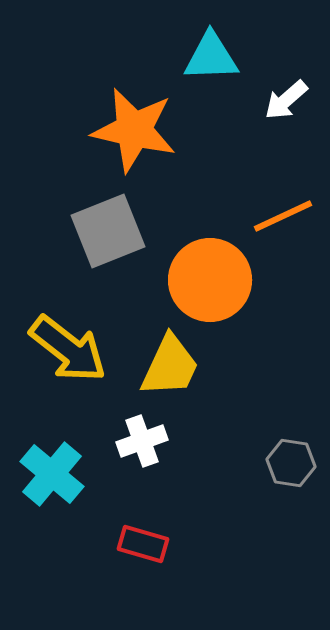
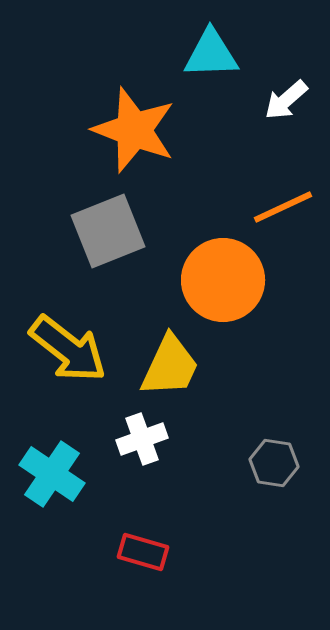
cyan triangle: moved 3 px up
orange star: rotated 8 degrees clockwise
orange line: moved 9 px up
orange circle: moved 13 px right
white cross: moved 2 px up
gray hexagon: moved 17 px left
cyan cross: rotated 6 degrees counterclockwise
red rectangle: moved 8 px down
